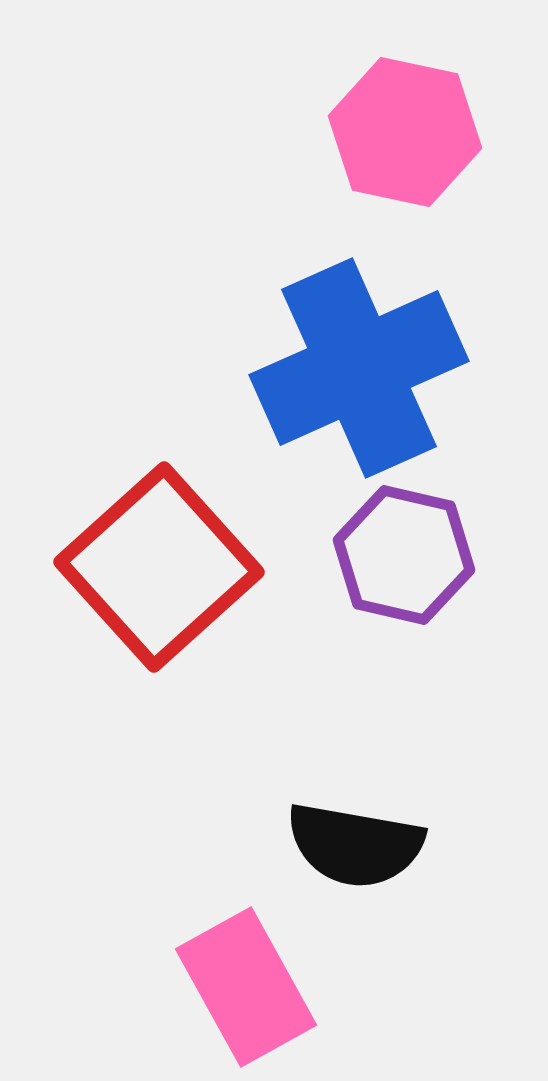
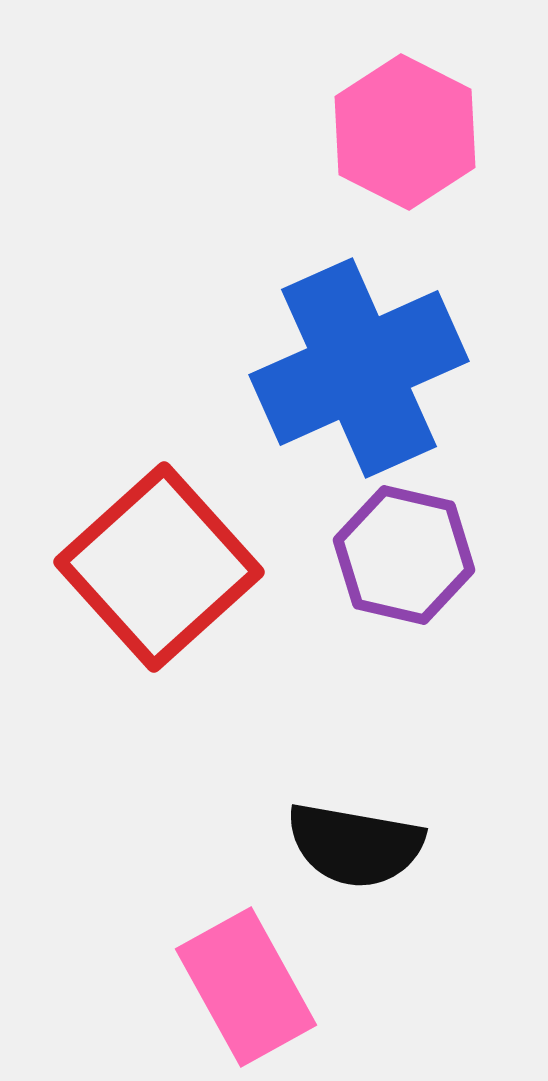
pink hexagon: rotated 15 degrees clockwise
